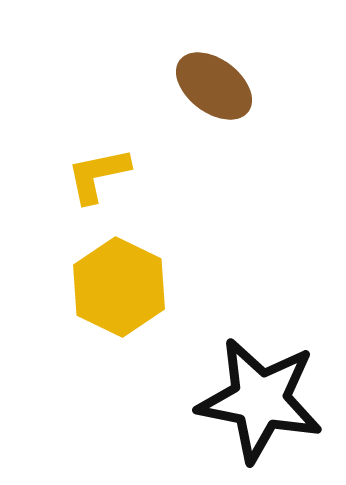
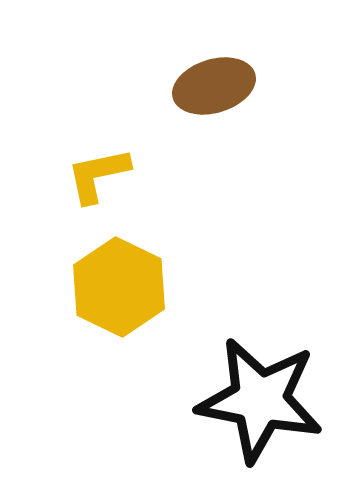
brown ellipse: rotated 54 degrees counterclockwise
